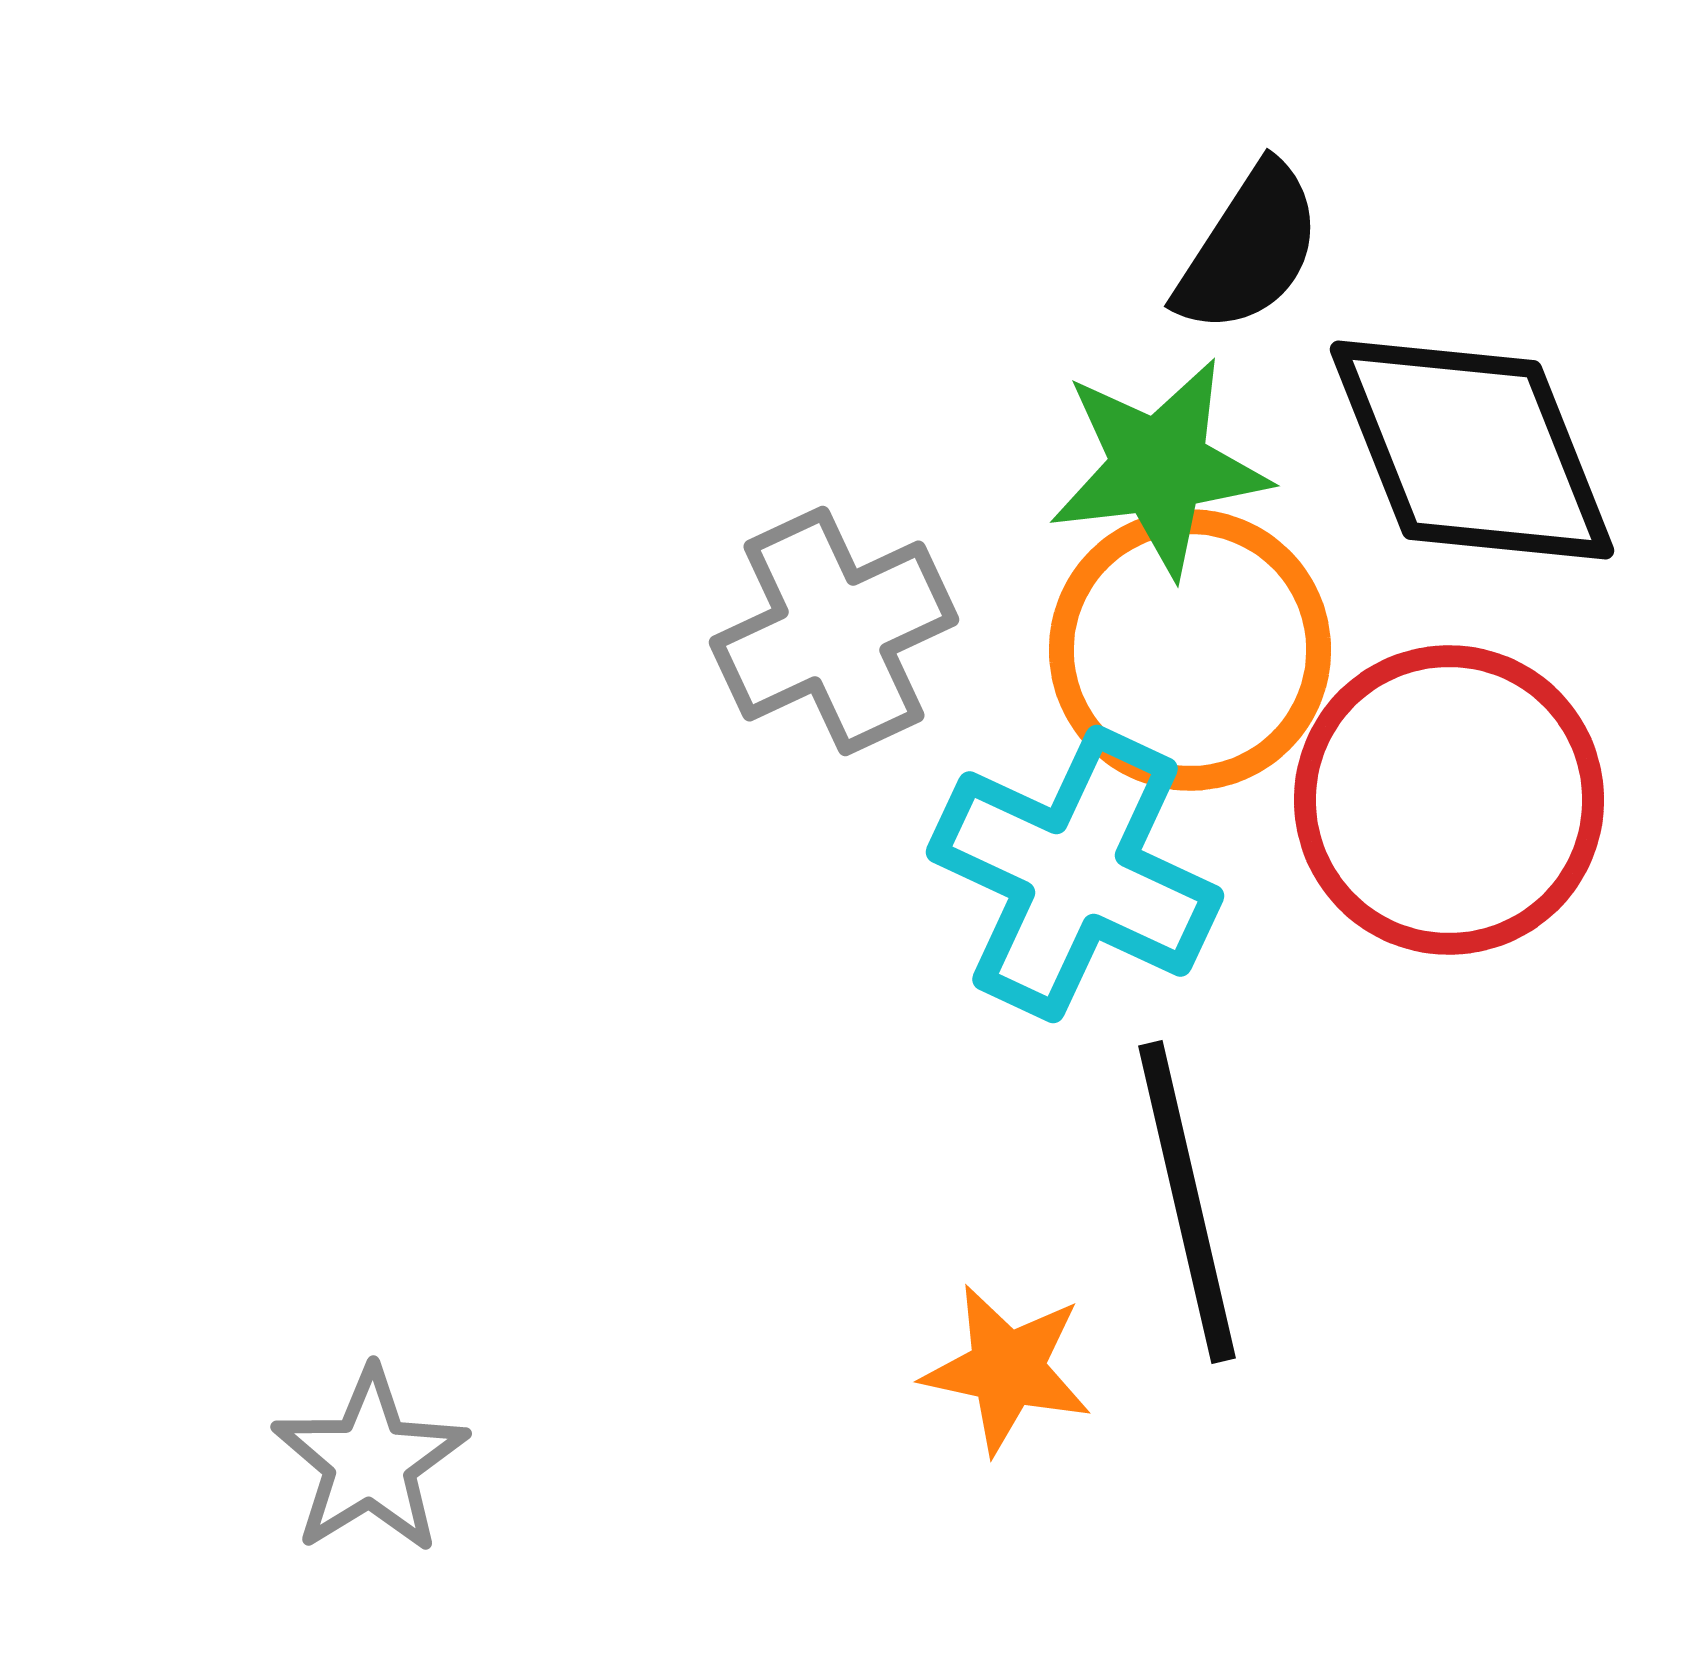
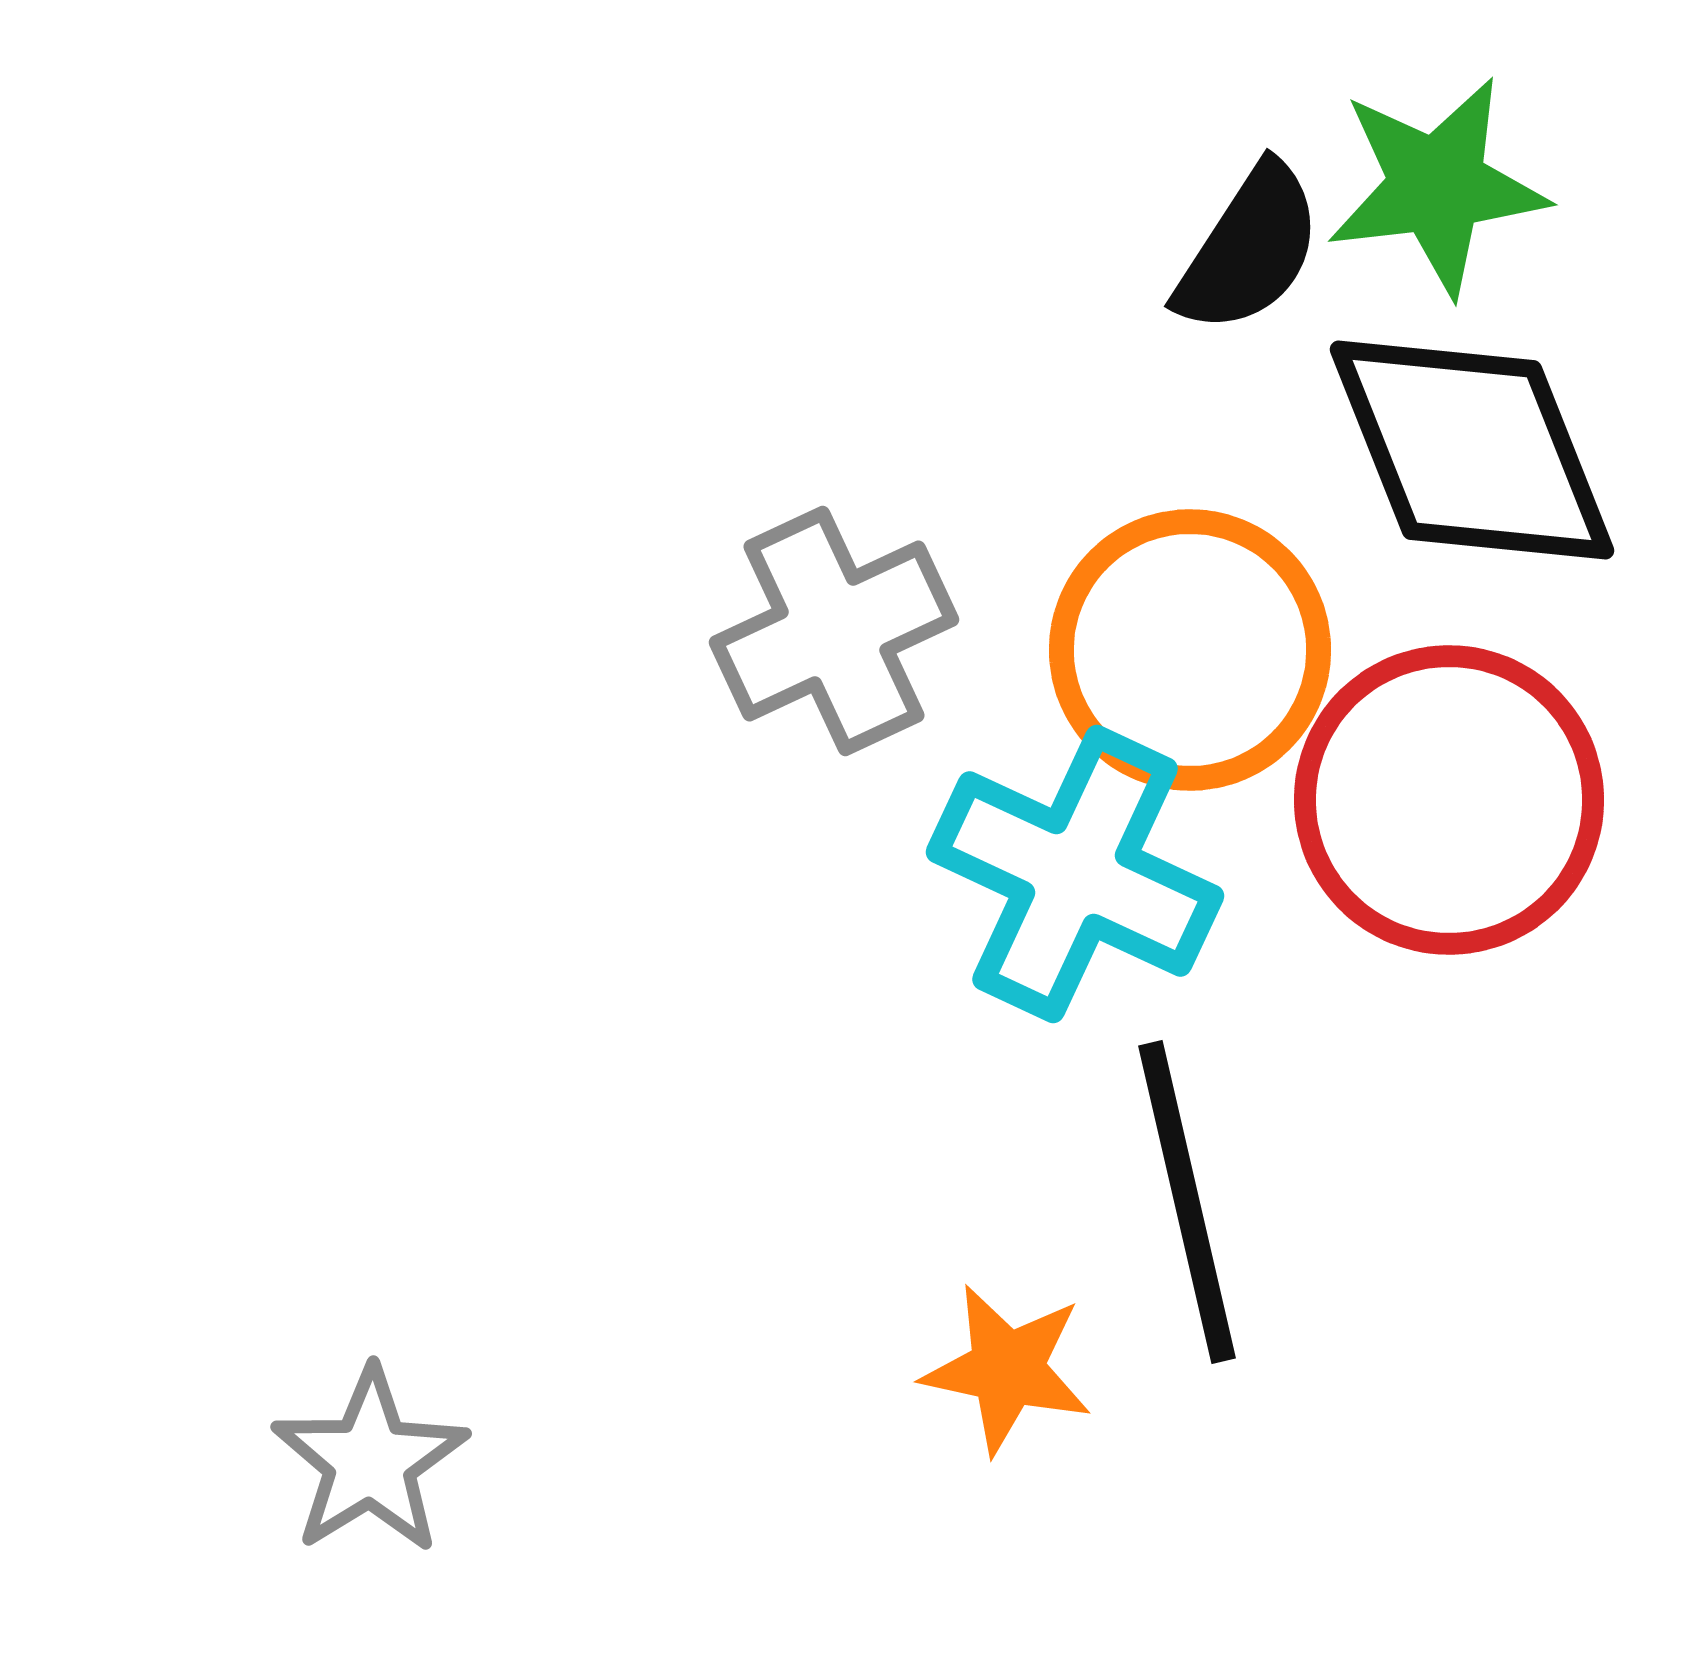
green star: moved 278 px right, 281 px up
